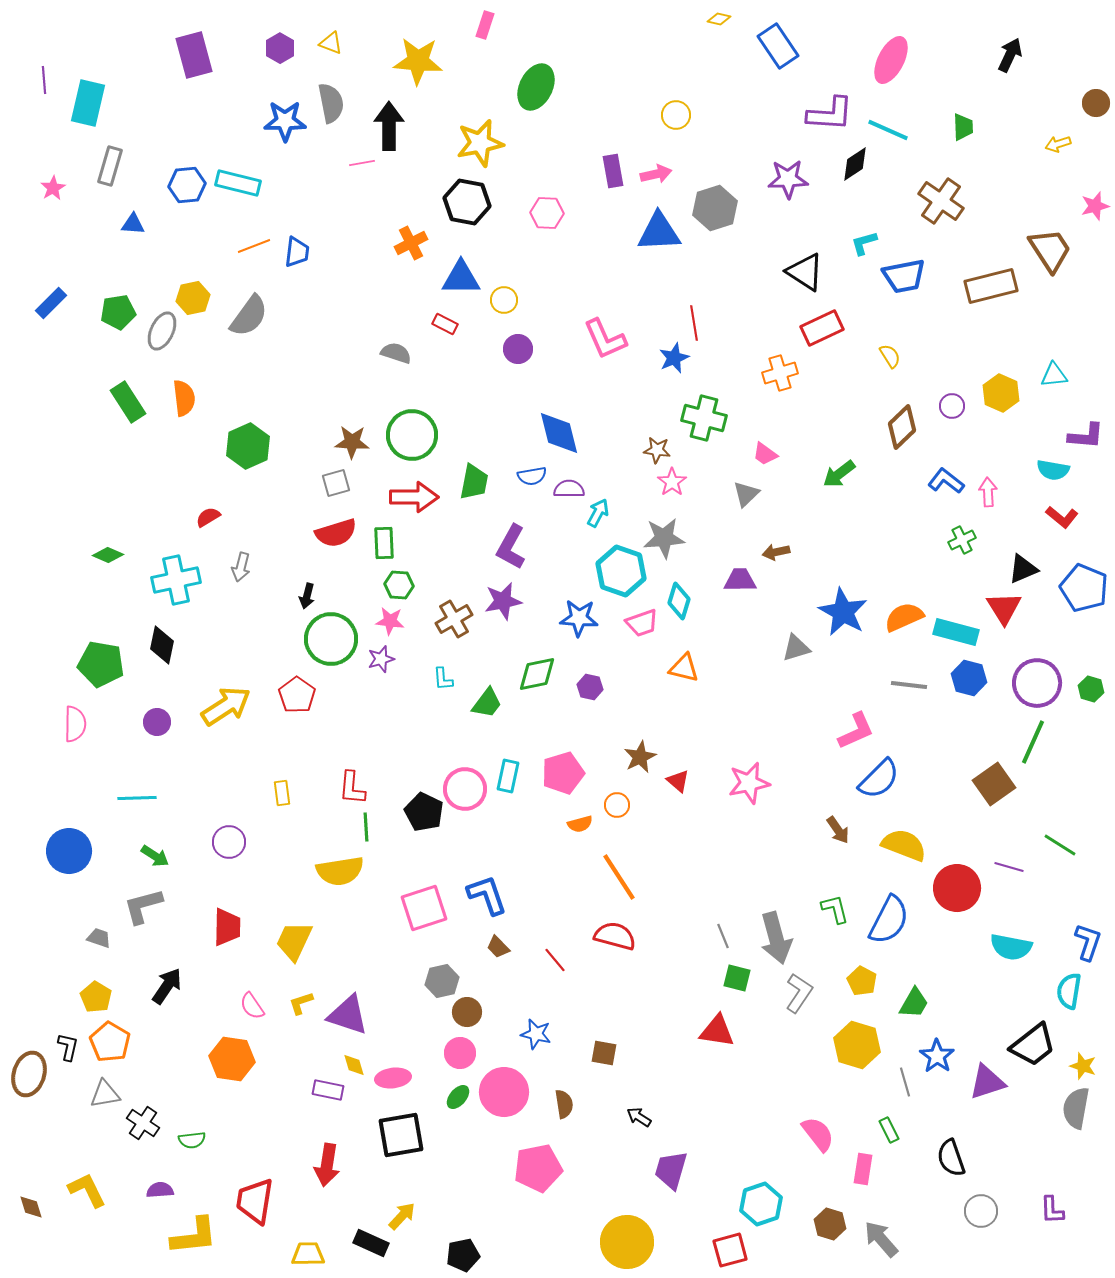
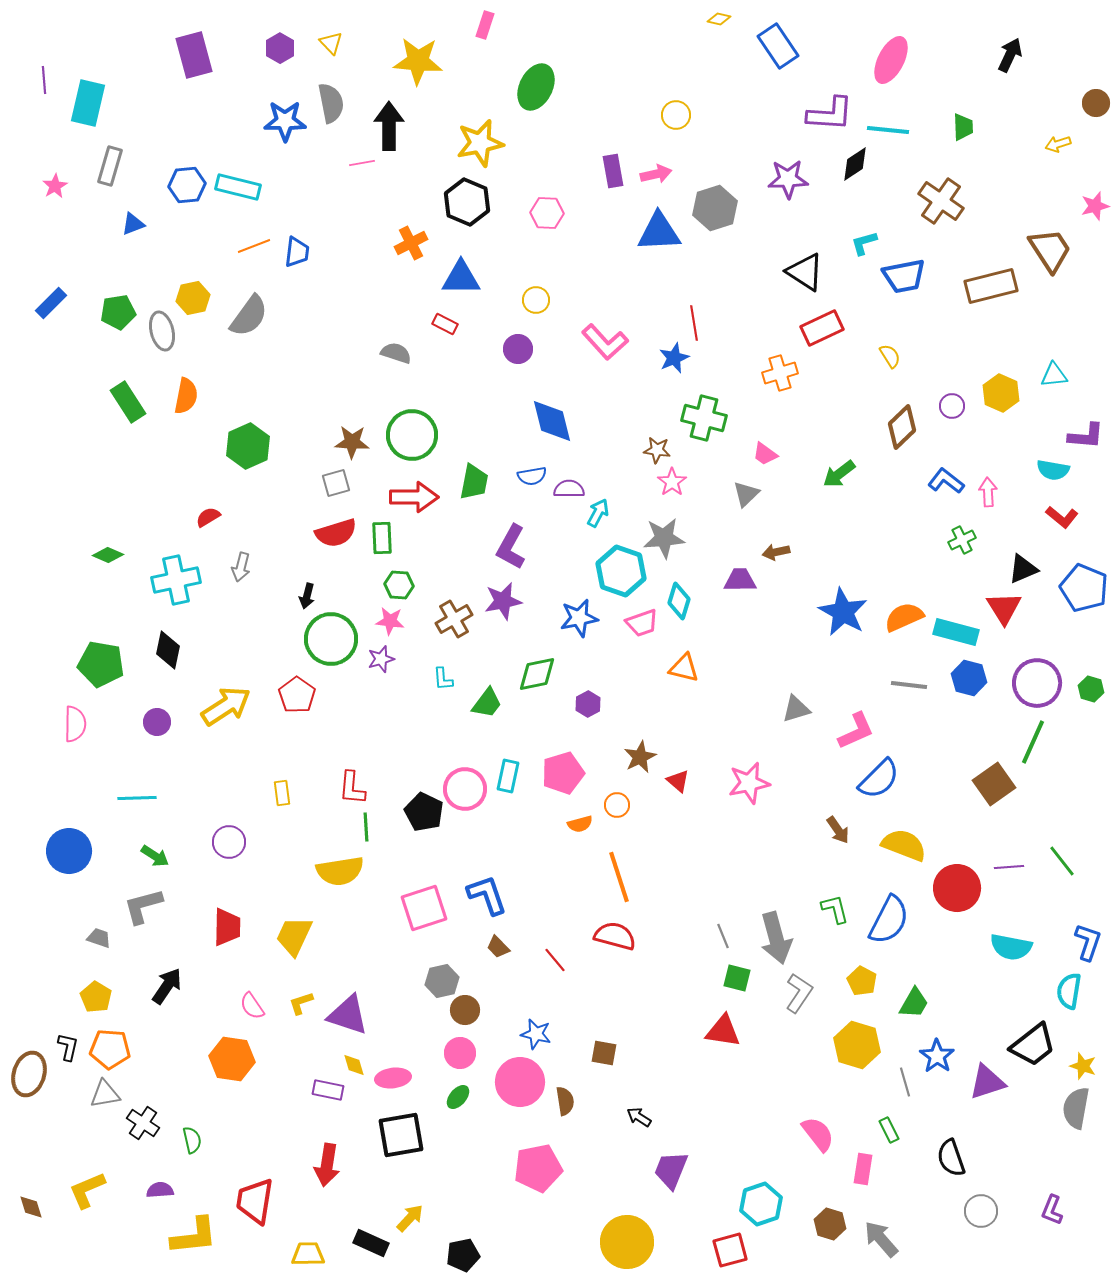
yellow triangle at (331, 43): rotated 25 degrees clockwise
cyan line at (888, 130): rotated 18 degrees counterclockwise
cyan rectangle at (238, 183): moved 4 px down
pink star at (53, 188): moved 2 px right, 2 px up
black hexagon at (467, 202): rotated 12 degrees clockwise
blue triangle at (133, 224): rotated 25 degrees counterclockwise
yellow circle at (504, 300): moved 32 px right
gray ellipse at (162, 331): rotated 39 degrees counterclockwise
pink L-shape at (605, 339): moved 3 px down; rotated 18 degrees counterclockwise
orange semicircle at (184, 398): moved 2 px right, 2 px up; rotated 18 degrees clockwise
blue diamond at (559, 433): moved 7 px left, 12 px up
green rectangle at (384, 543): moved 2 px left, 5 px up
blue star at (579, 618): rotated 15 degrees counterclockwise
black diamond at (162, 645): moved 6 px right, 5 px down
gray triangle at (796, 648): moved 61 px down
purple hexagon at (590, 687): moved 2 px left, 17 px down; rotated 20 degrees clockwise
green line at (1060, 845): moved 2 px right, 16 px down; rotated 20 degrees clockwise
purple line at (1009, 867): rotated 20 degrees counterclockwise
orange line at (619, 877): rotated 15 degrees clockwise
yellow trapezoid at (294, 941): moved 5 px up
brown circle at (467, 1012): moved 2 px left, 2 px up
red triangle at (717, 1031): moved 6 px right
orange pentagon at (110, 1042): moved 7 px down; rotated 27 degrees counterclockwise
pink circle at (504, 1092): moved 16 px right, 10 px up
brown semicircle at (564, 1104): moved 1 px right, 3 px up
green semicircle at (192, 1140): rotated 96 degrees counterclockwise
purple trapezoid at (671, 1170): rotated 6 degrees clockwise
yellow L-shape at (87, 1190): rotated 87 degrees counterclockwise
purple L-shape at (1052, 1210): rotated 24 degrees clockwise
yellow arrow at (402, 1216): moved 8 px right, 2 px down
